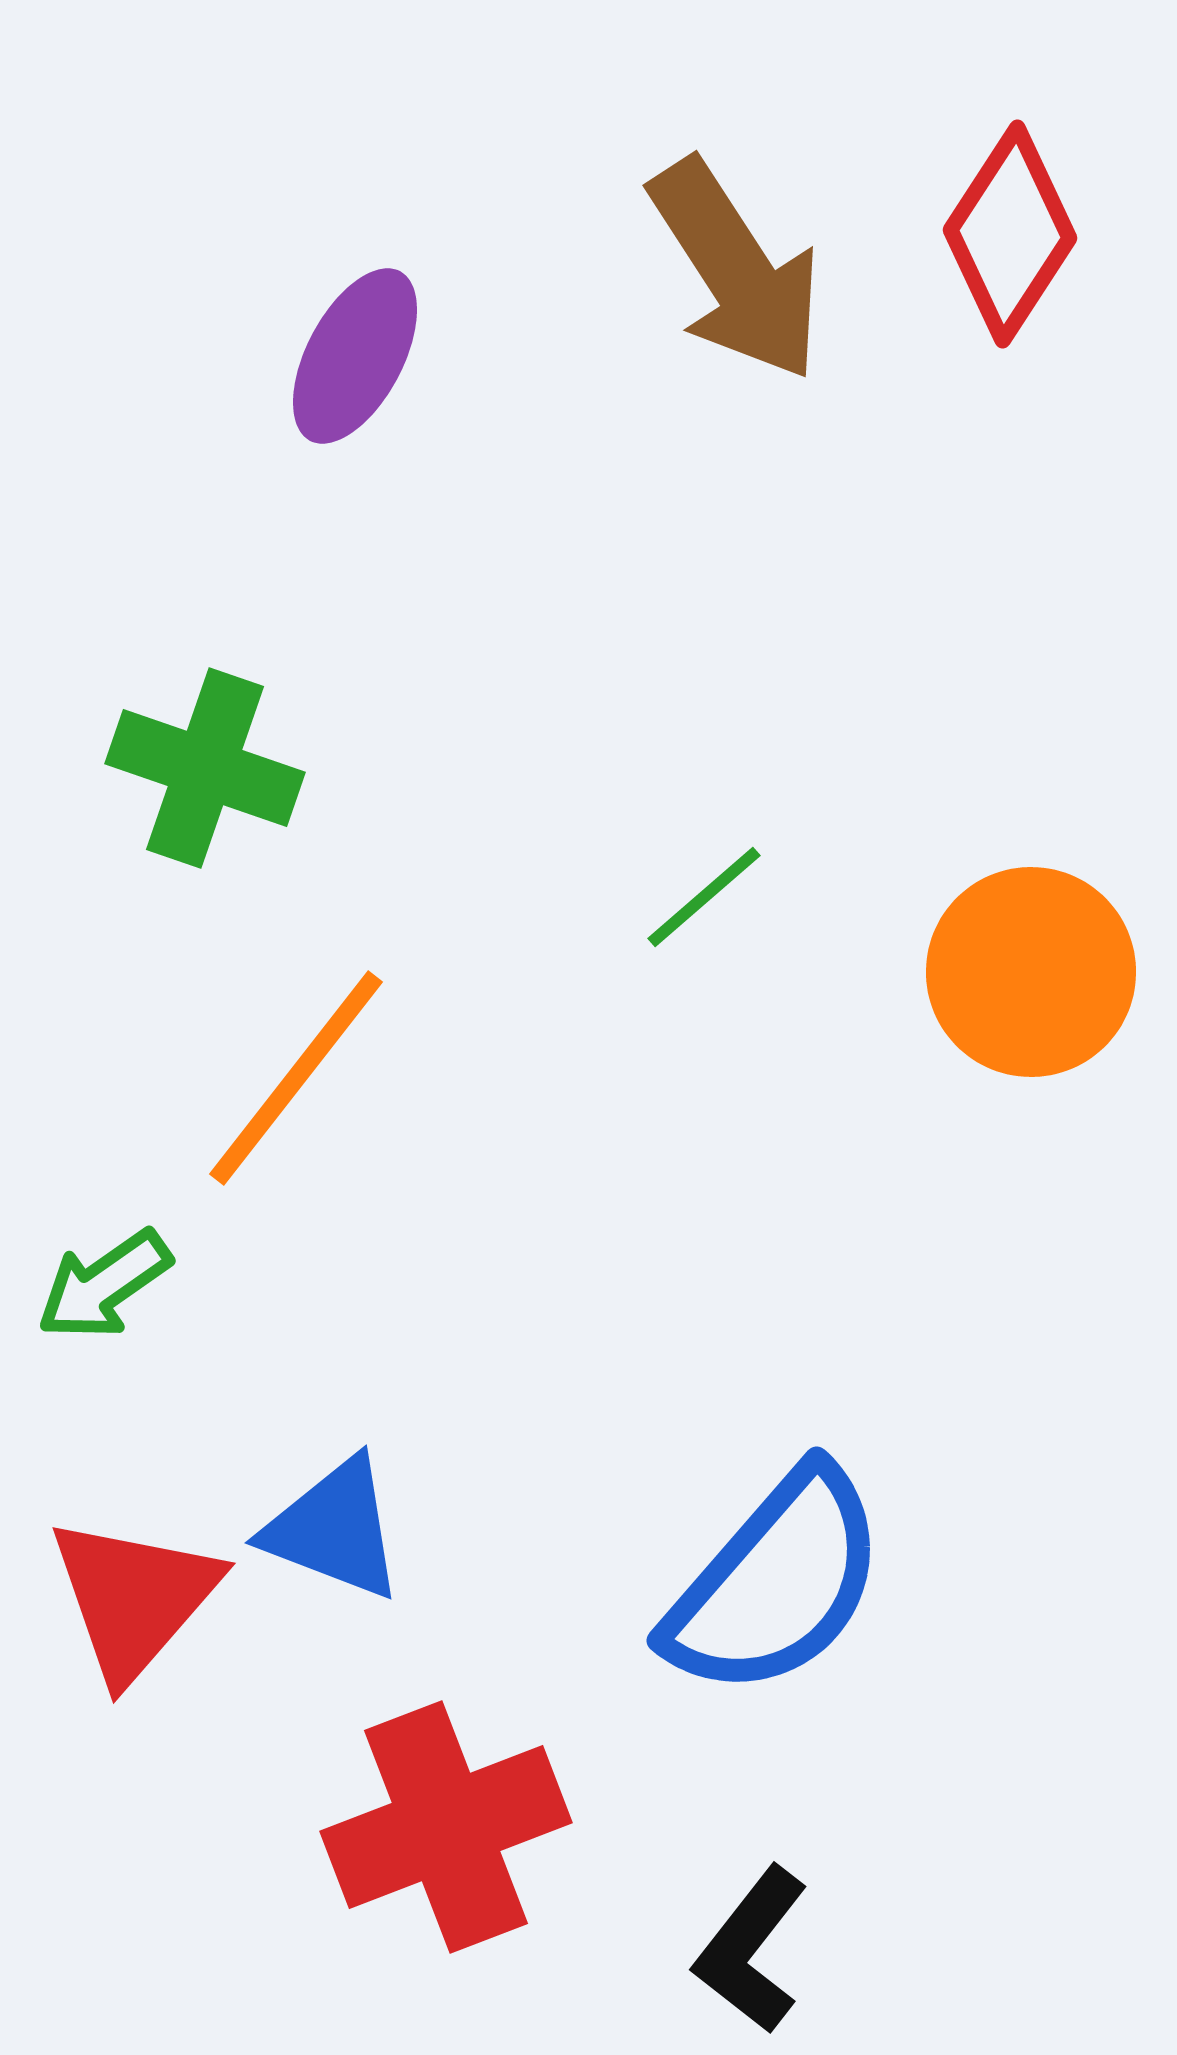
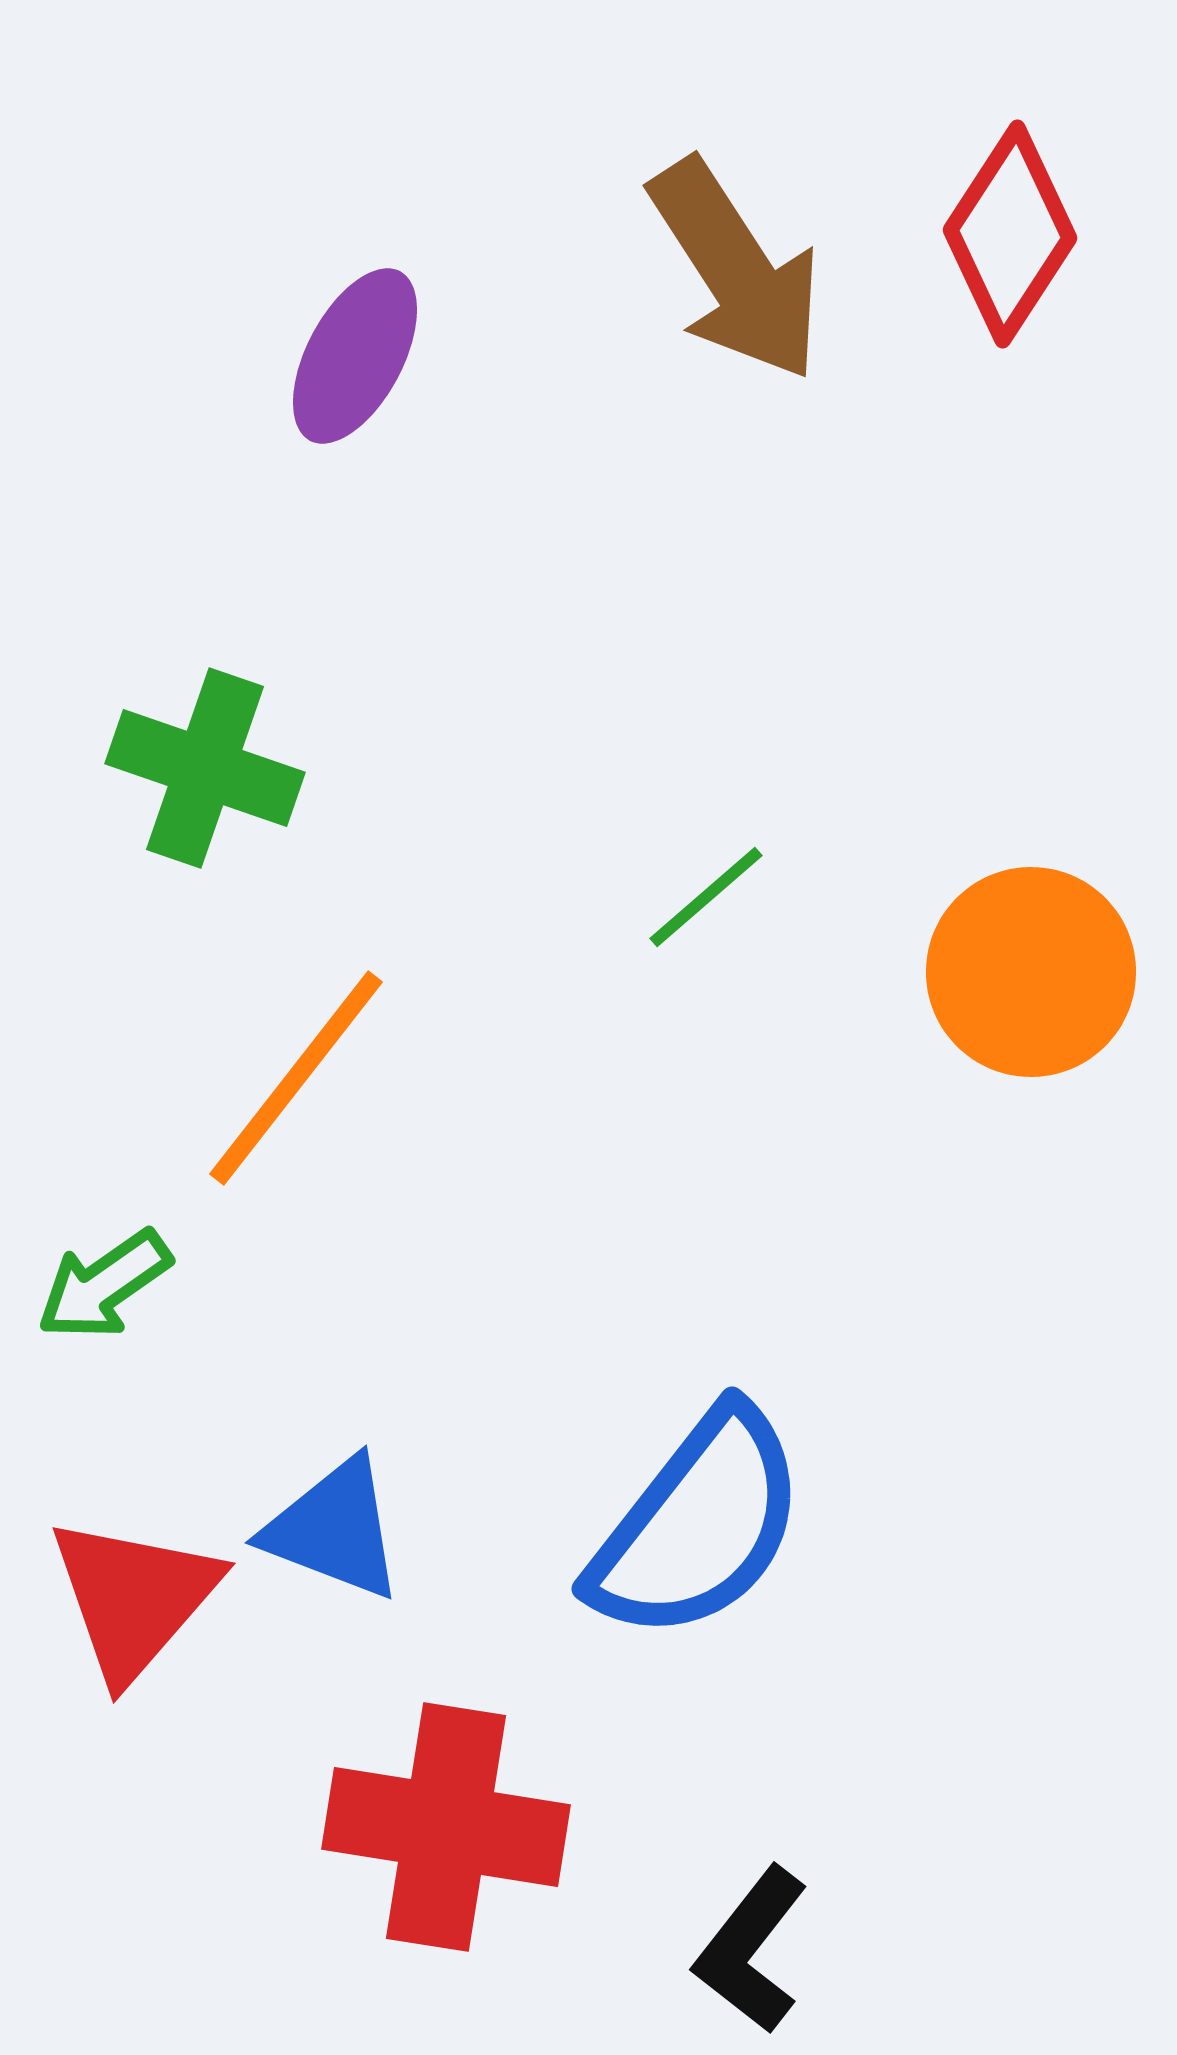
green line: moved 2 px right
blue semicircle: moved 78 px left, 58 px up; rotated 3 degrees counterclockwise
red cross: rotated 30 degrees clockwise
